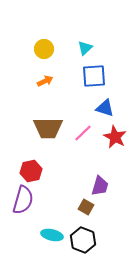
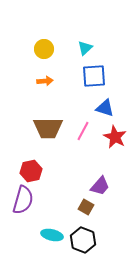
orange arrow: rotated 21 degrees clockwise
pink line: moved 2 px up; rotated 18 degrees counterclockwise
purple trapezoid: rotated 25 degrees clockwise
